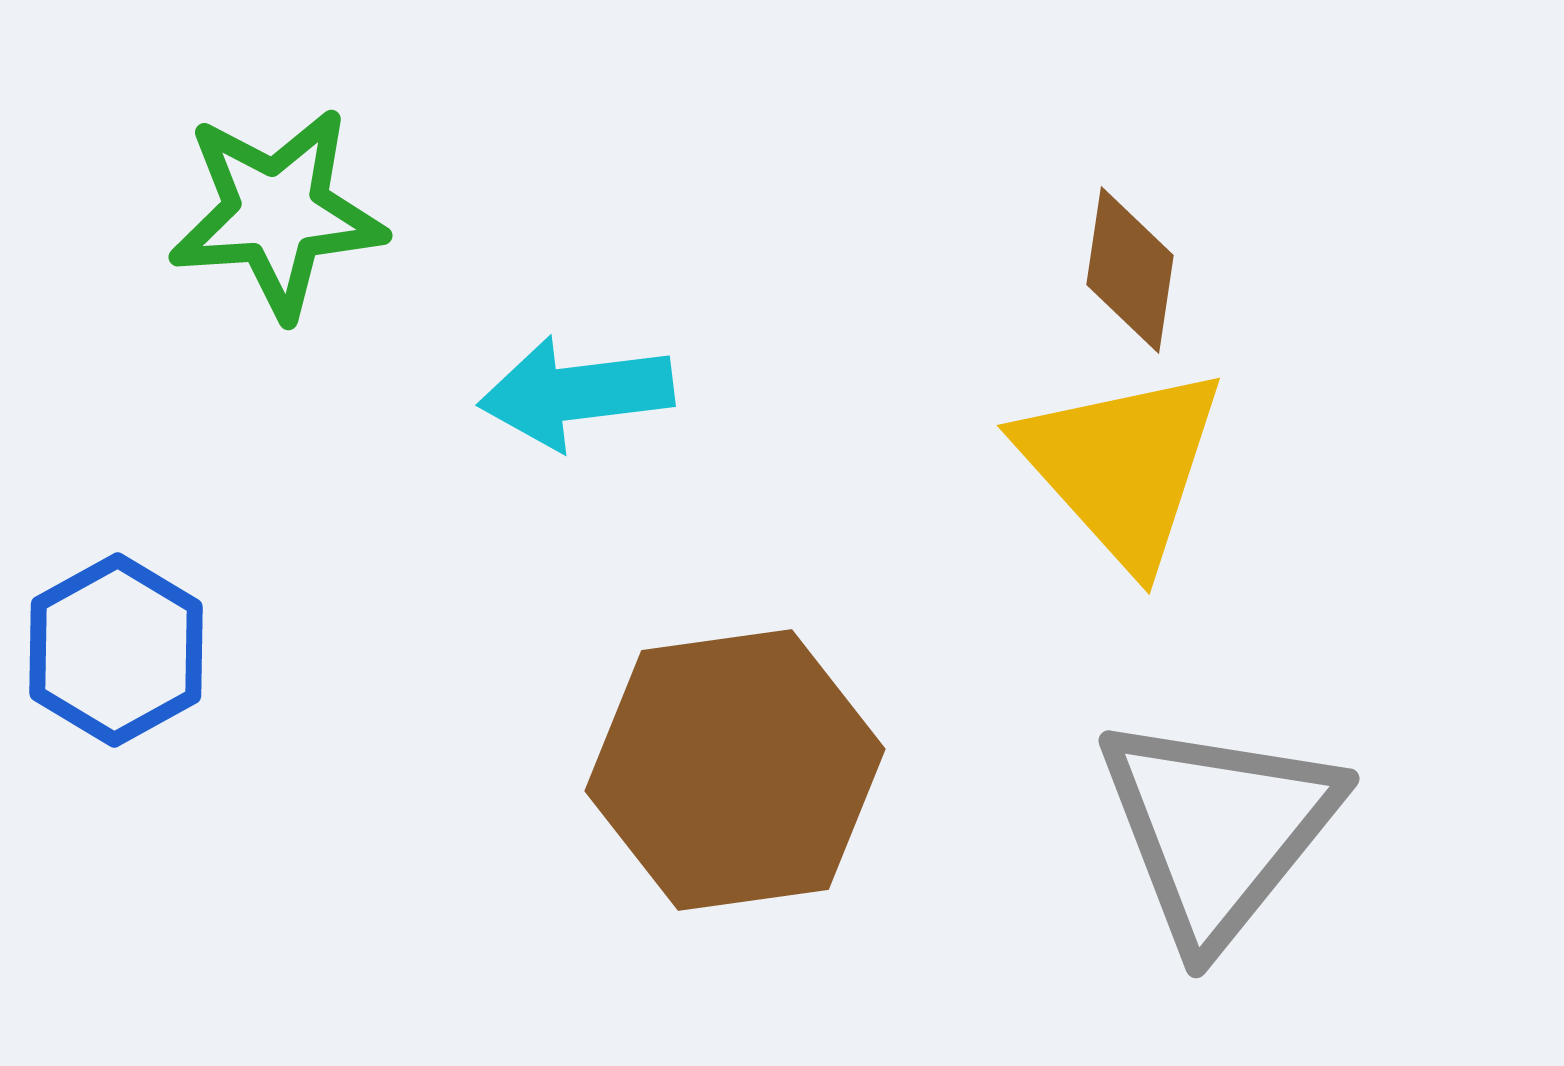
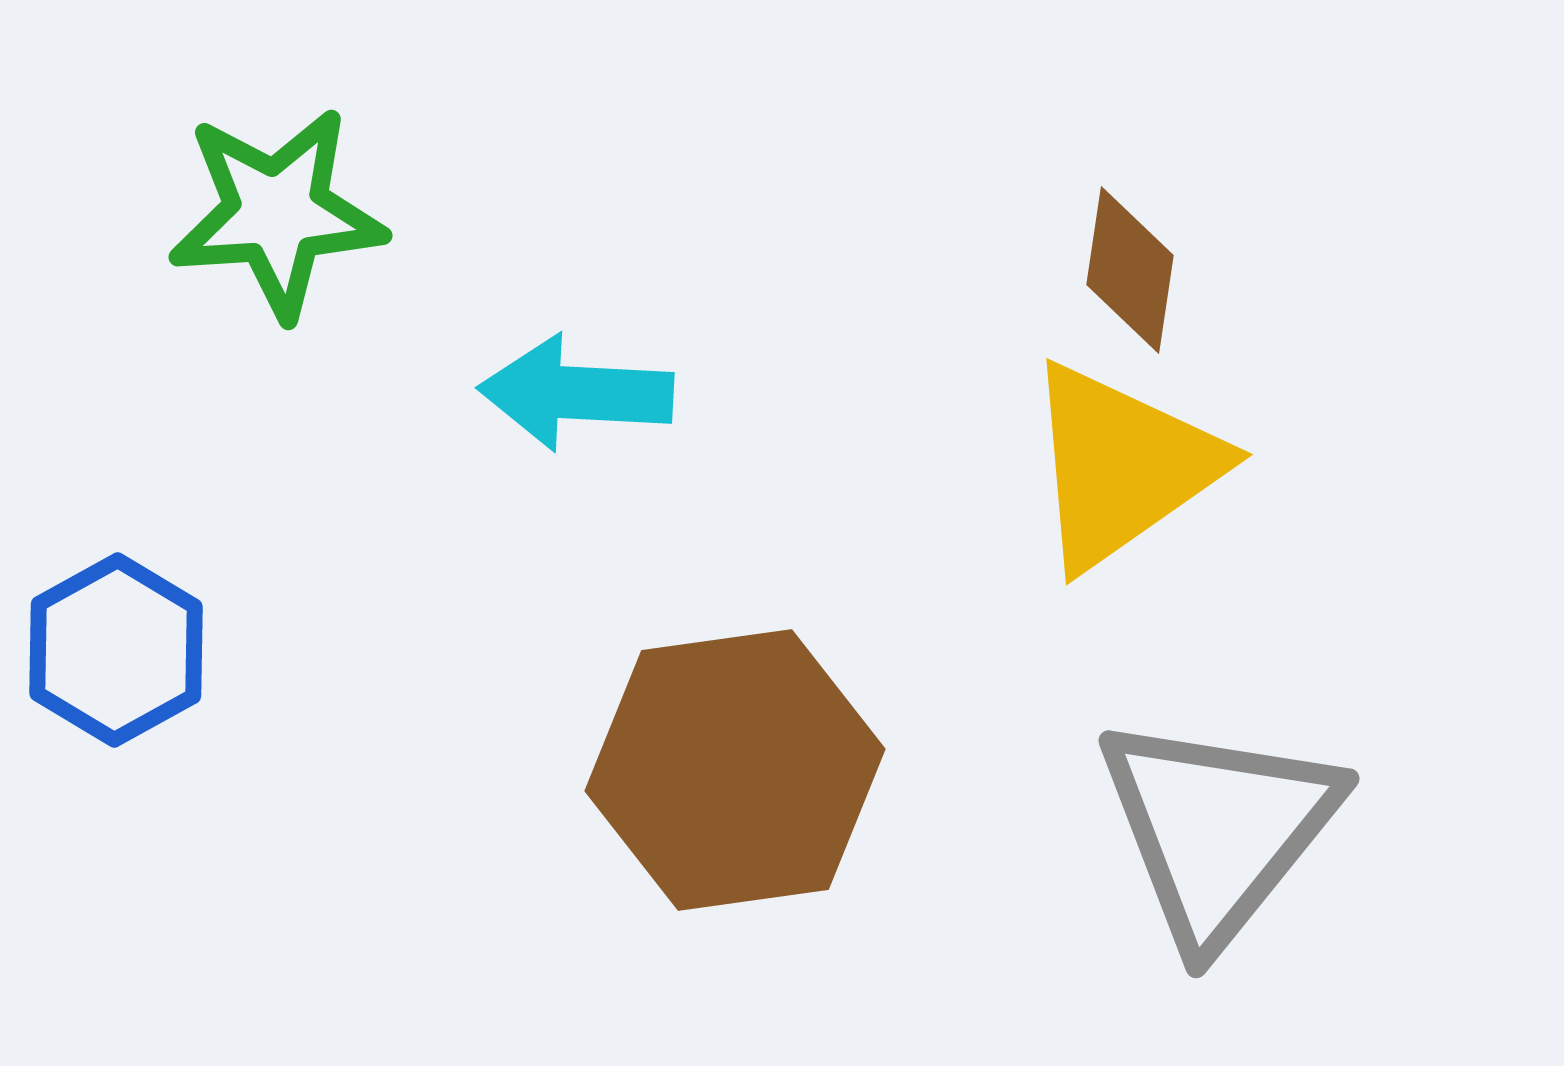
cyan arrow: rotated 10 degrees clockwise
yellow triangle: rotated 37 degrees clockwise
